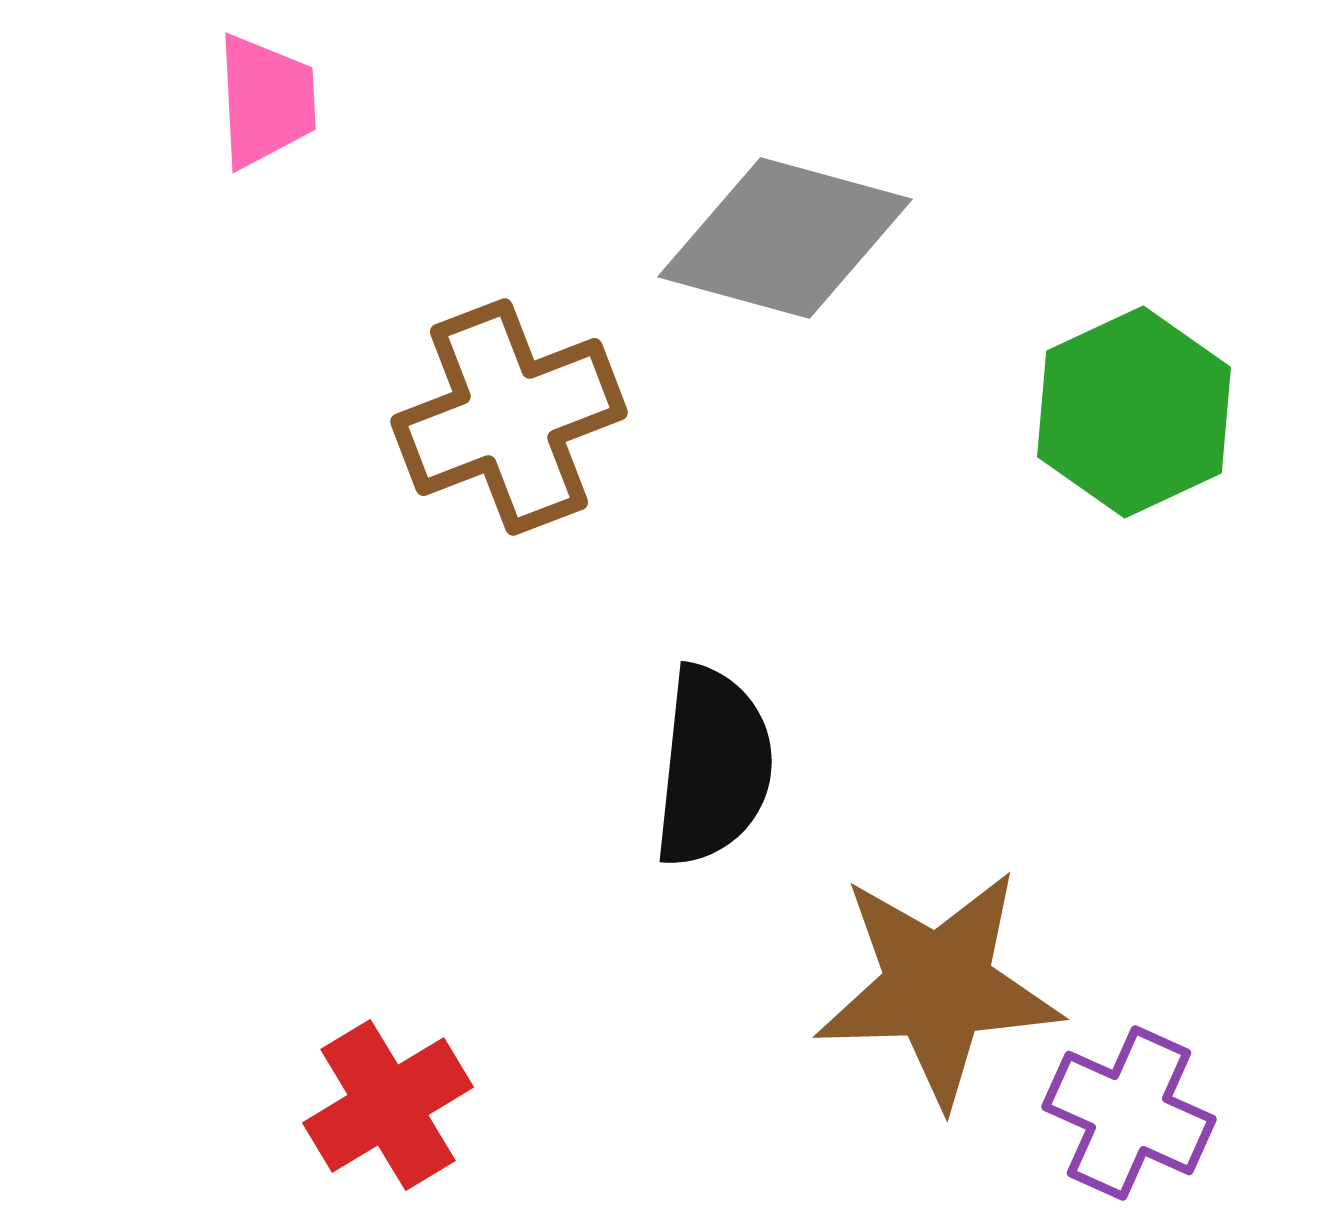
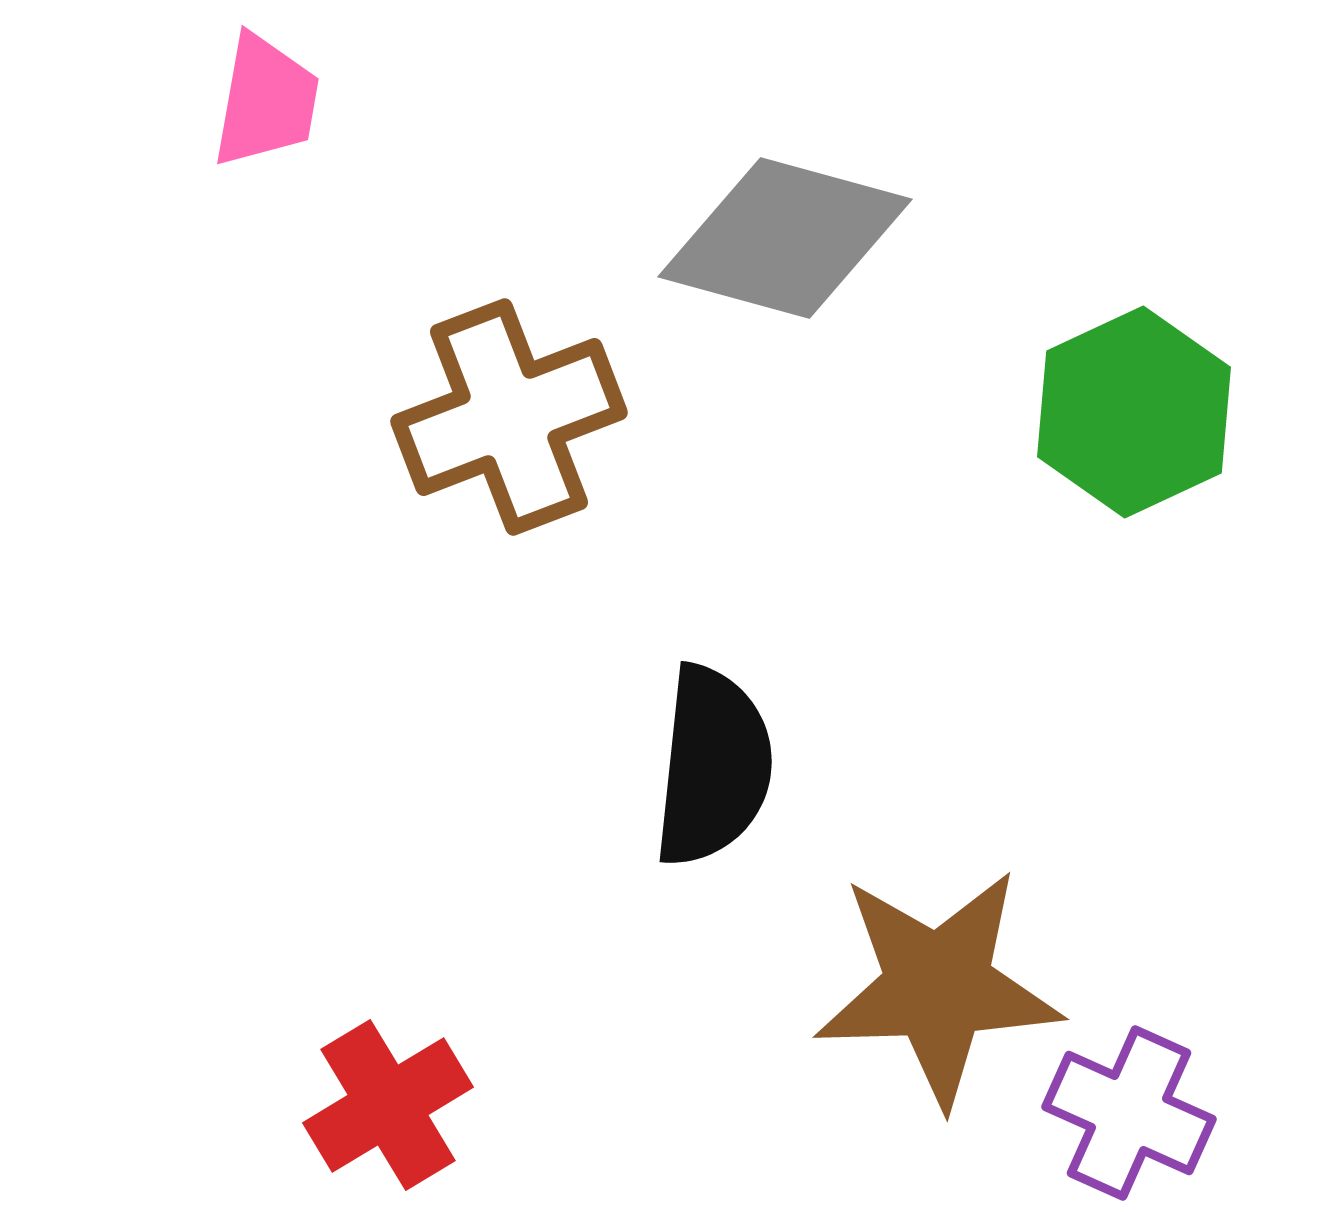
pink trapezoid: rotated 13 degrees clockwise
